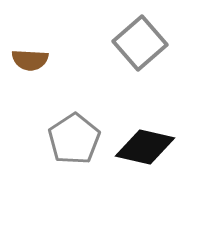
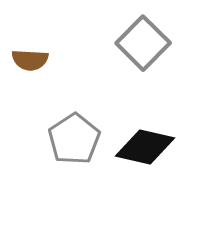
gray square: moved 3 px right; rotated 4 degrees counterclockwise
